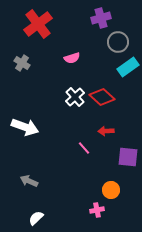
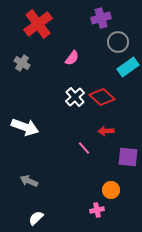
pink semicircle: rotated 35 degrees counterclockwise
